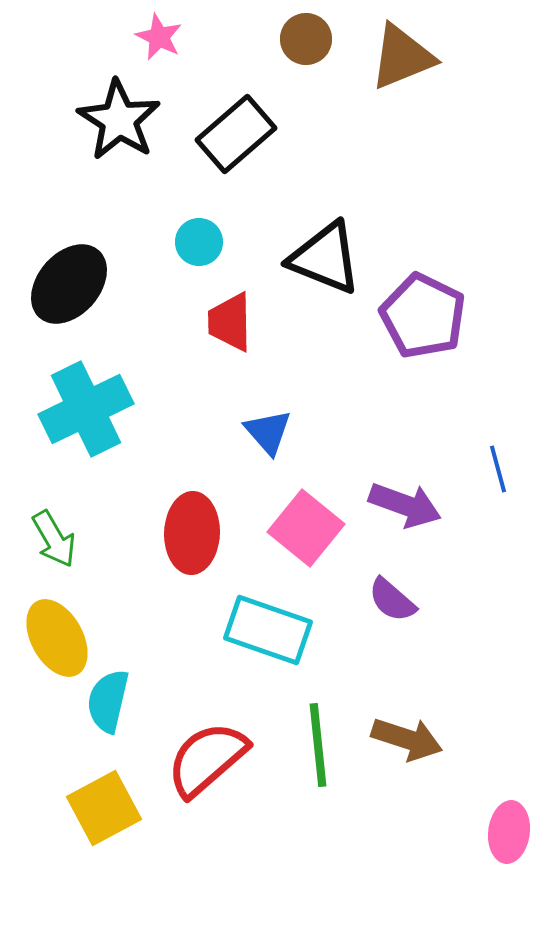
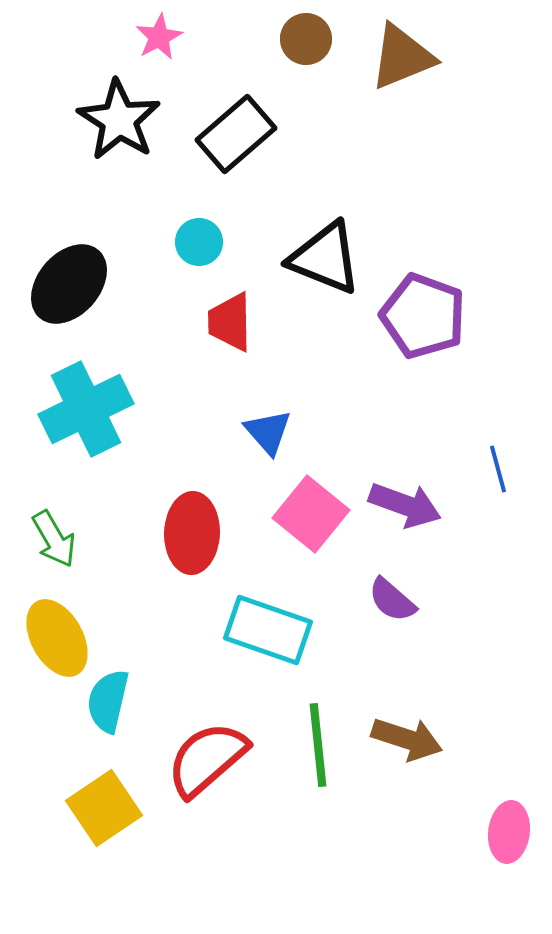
pink star: rotated 18 degrees clockwise
purple pentagon: rotated 6 degrees counterclockwise
pink square: moved 5 px right, 14 px up
yellow square: rotated 6 degrees counterclockwise
